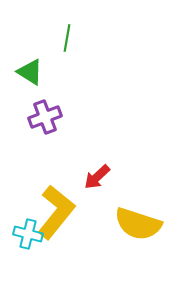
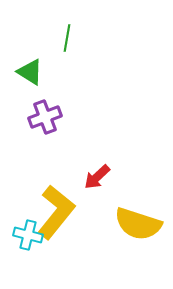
cyan cross: moved 1 px down
